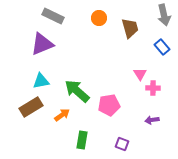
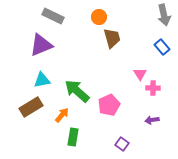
orange circle: moved 1 px up
brown trapezoid: moved 18 px left, 10 px down
purple triangle: moved 1 px left, 1 px down
cyan triangle: moved 1 px right, 1 px up
pink pentagon: rotated 15 degrees counterclockwise
orange arrow: rotated 14 degrees counterclockwise
green rectangle: moved 9 px left, 3 px up
purple square: rotated 16 degrees clockwise
